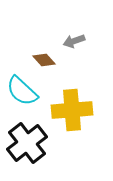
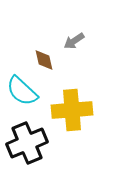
gray arrow: rotated 15 degrees counterclockwise
brown diamond: rotated 30 degrees clockwise
black cross: rotated 15 degrees clockwise
